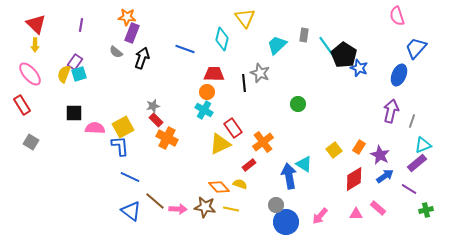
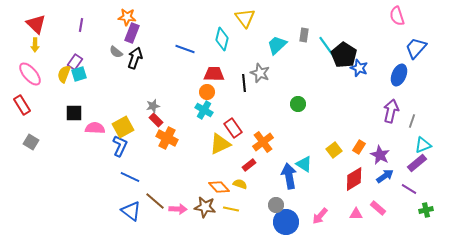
black arrow at (142, 58): moved 7 px left
blue L-shape at (120, 146): rotated 30 degrees clockwise
